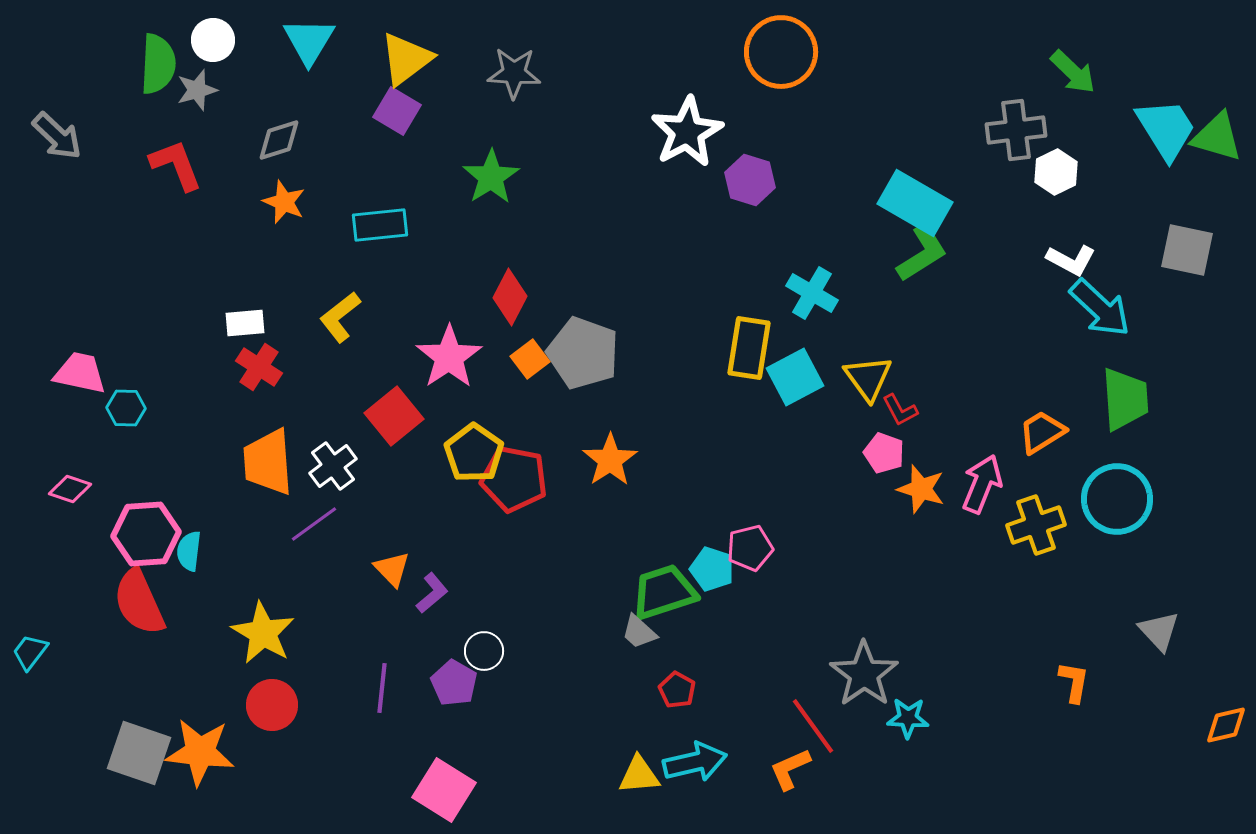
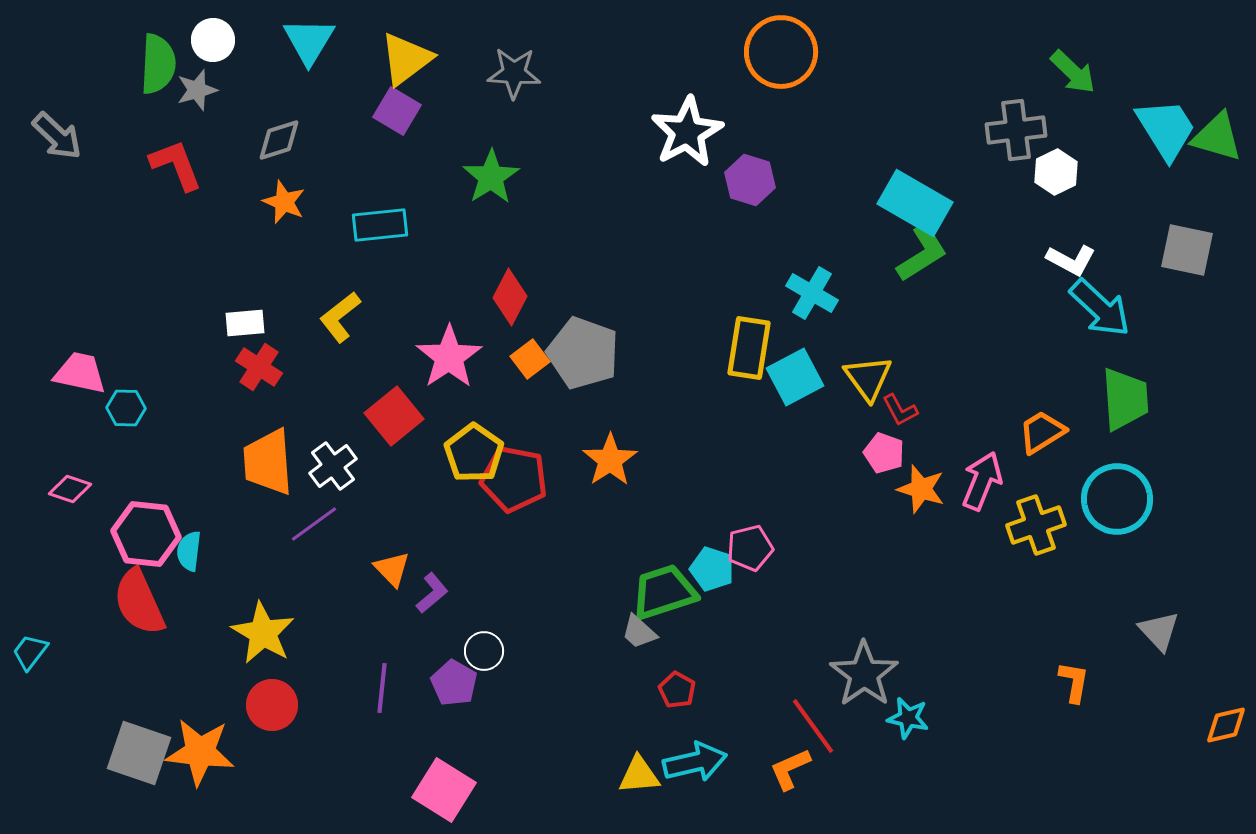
pink arrow at (982, 484): moved 3 px up
pink hexagon at (146, 534): rotated 10 degrees clockwise
cyan star at (908, 718): rotated 9 degrees clockwise
